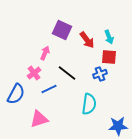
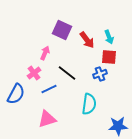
pink triangle: moved 8 px right
